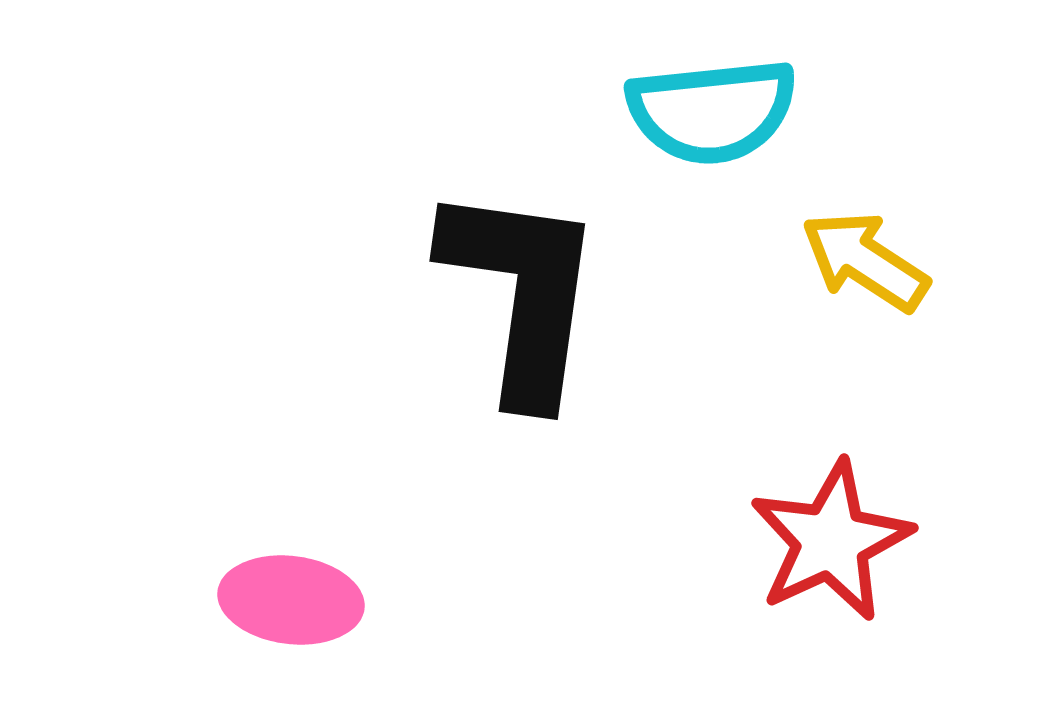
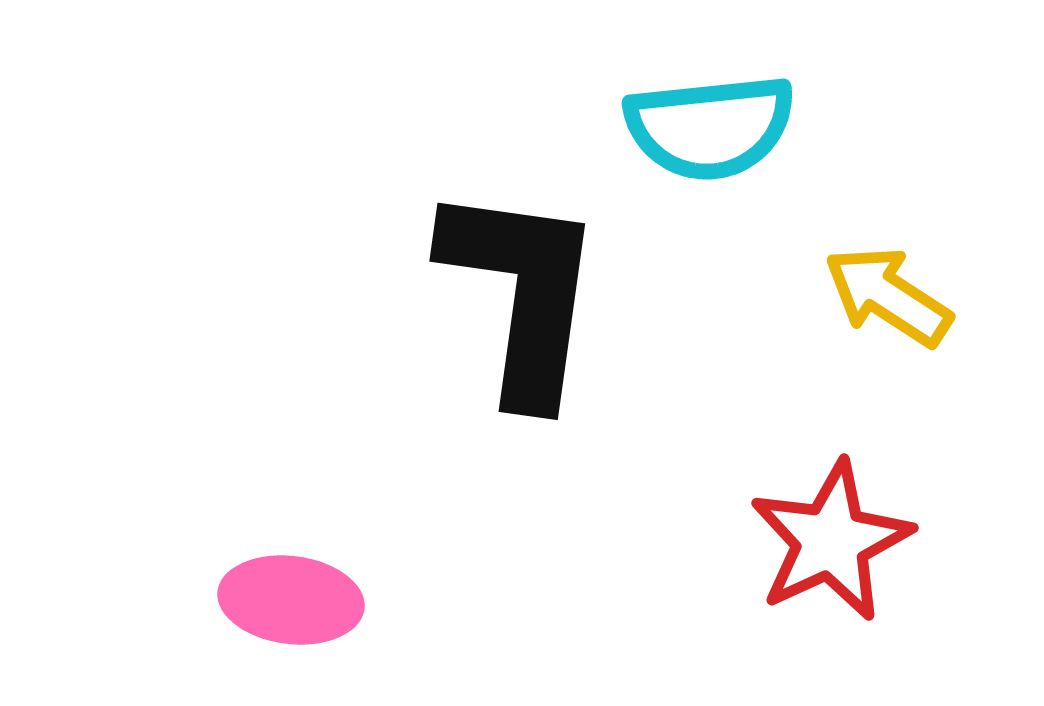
cyan semicircle: moved 2 px left, 16 px down
yellow arrow: moved 23 px right, 35 px down
